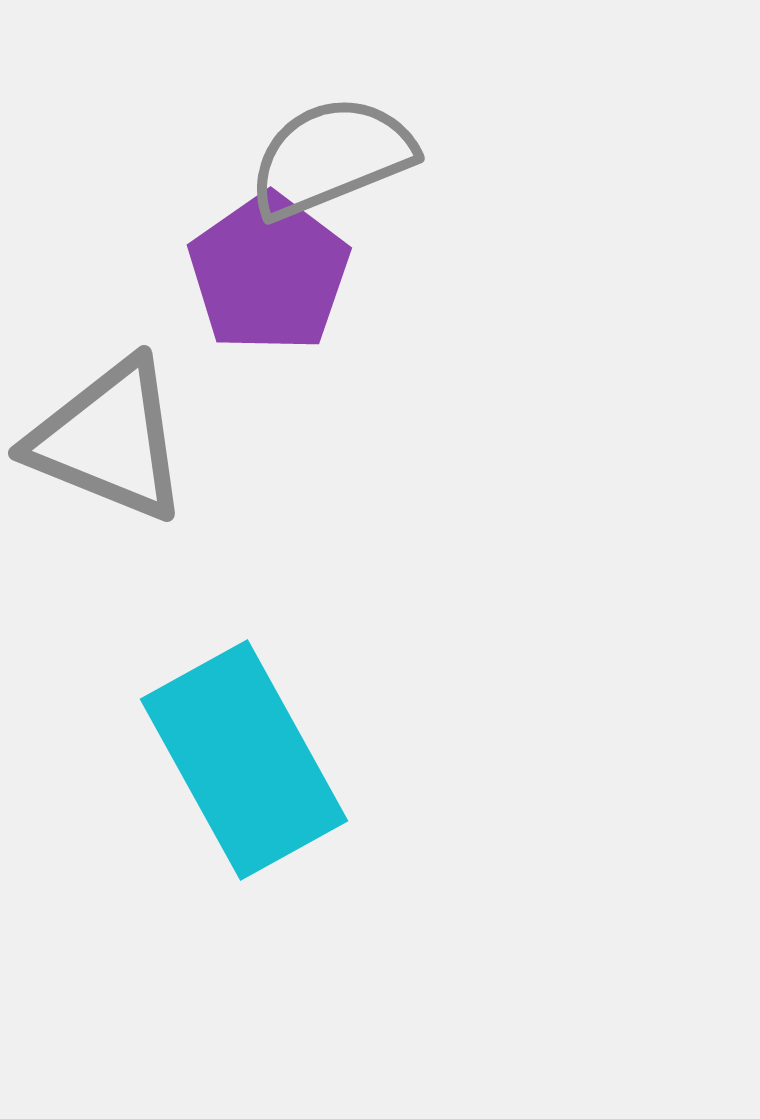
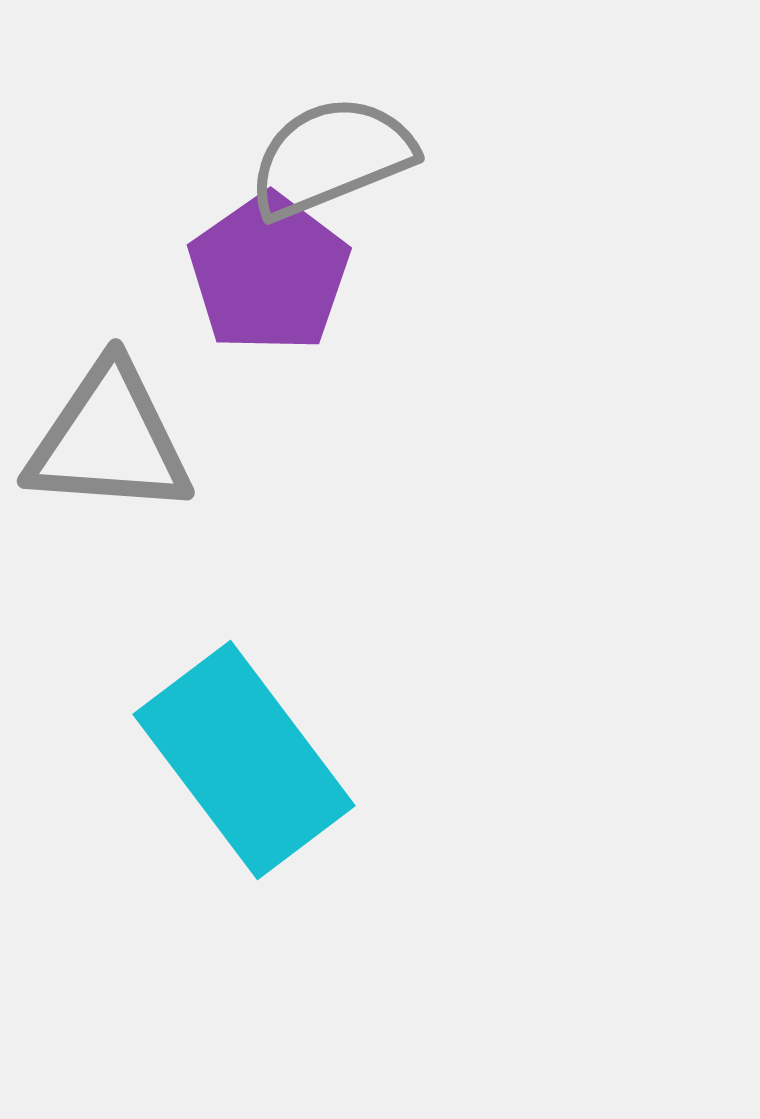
gray triangle: rotated 18 degrees counterclockwise
cyan rectangle: rotated 8 degrees counterclockwise
